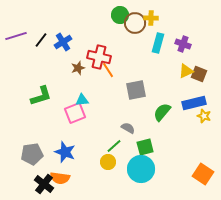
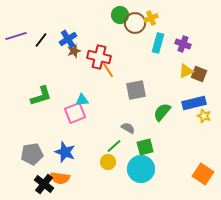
yellow cross: rotated 24 degrees counterclockwise
blue cross: moved 5 px right, 3 px up
brown star: moved 4 px left, 17 px up
